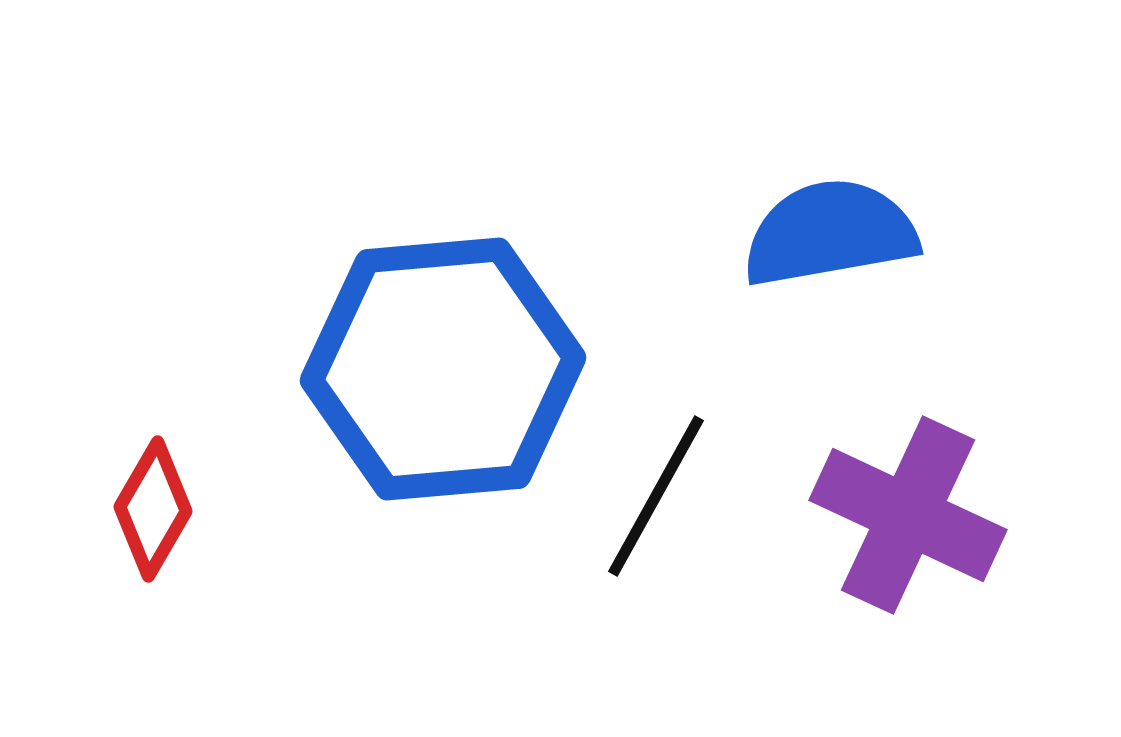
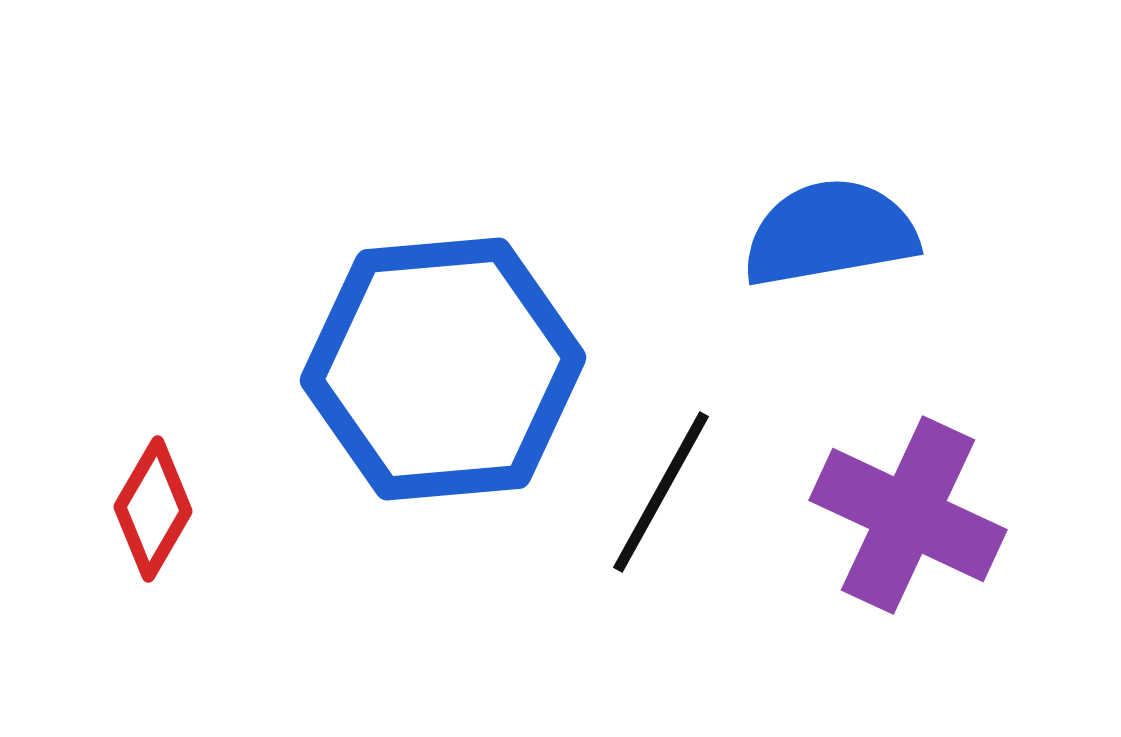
black line: moved 5 px right, 4 px up
